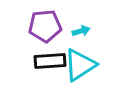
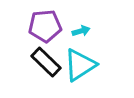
black rectangle: moved 4 px left, 1 px down; rotated 48 degrees clockwise
